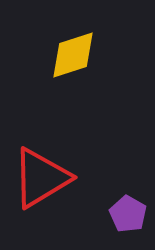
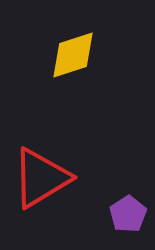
purple pentagon: rotated 9 degrees clockwise
